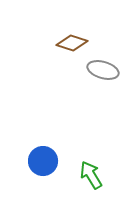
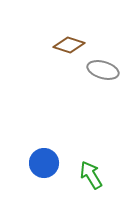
brown diamond: moved 3 px left, 2 px down
blue circle: moved 1 px right, 2 px down
